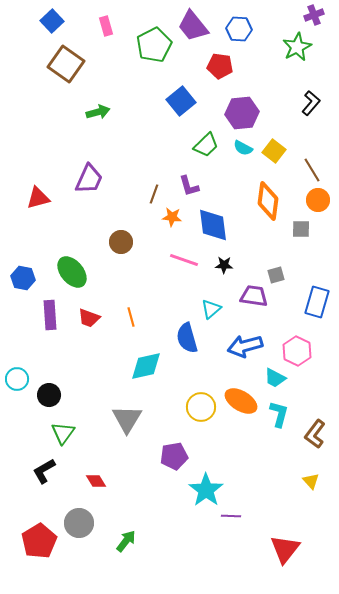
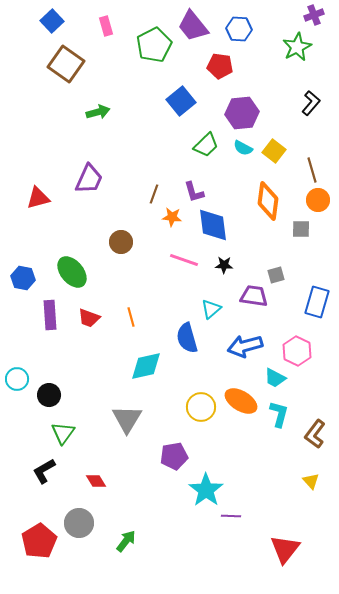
brown line at (312, 170): rotated 15 degrees clockwise
purple L-shape at (189, 186): moved 5 px right, 6 px down
